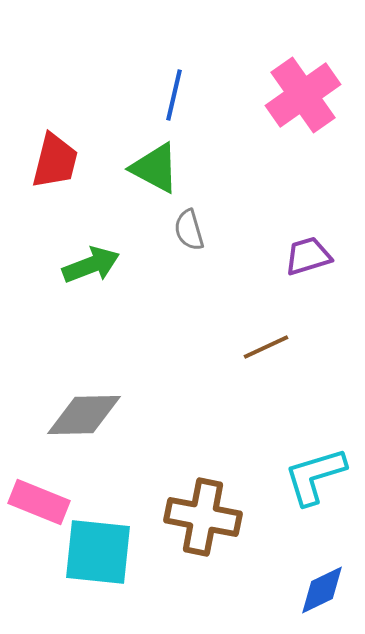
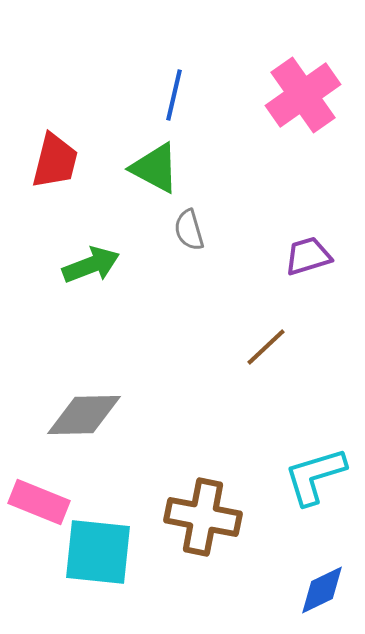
brown line: rotated 18 degrees counterclockwise
